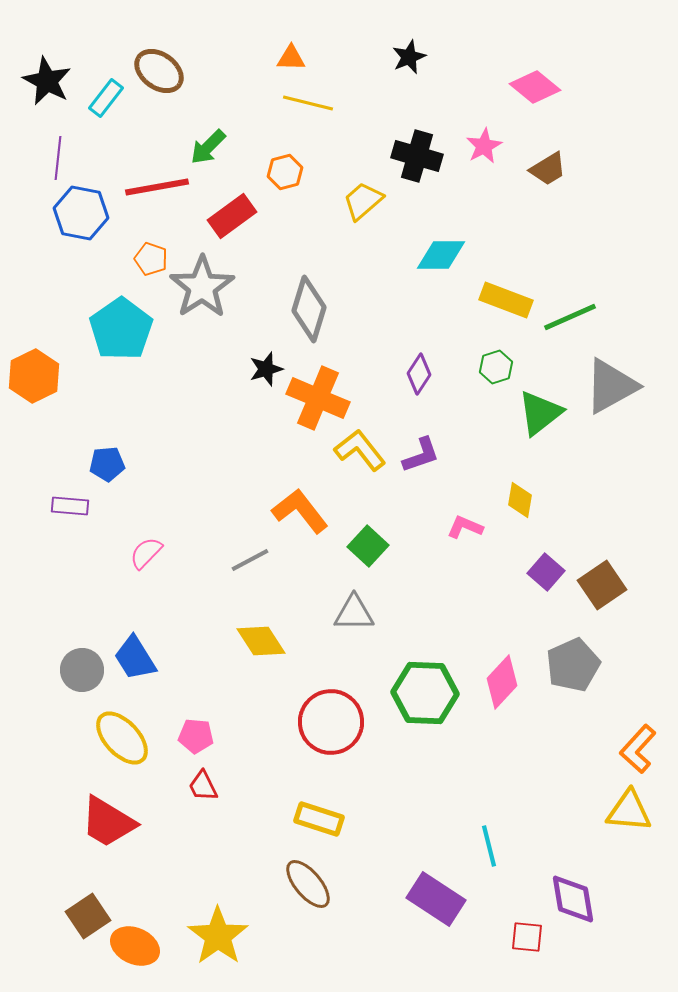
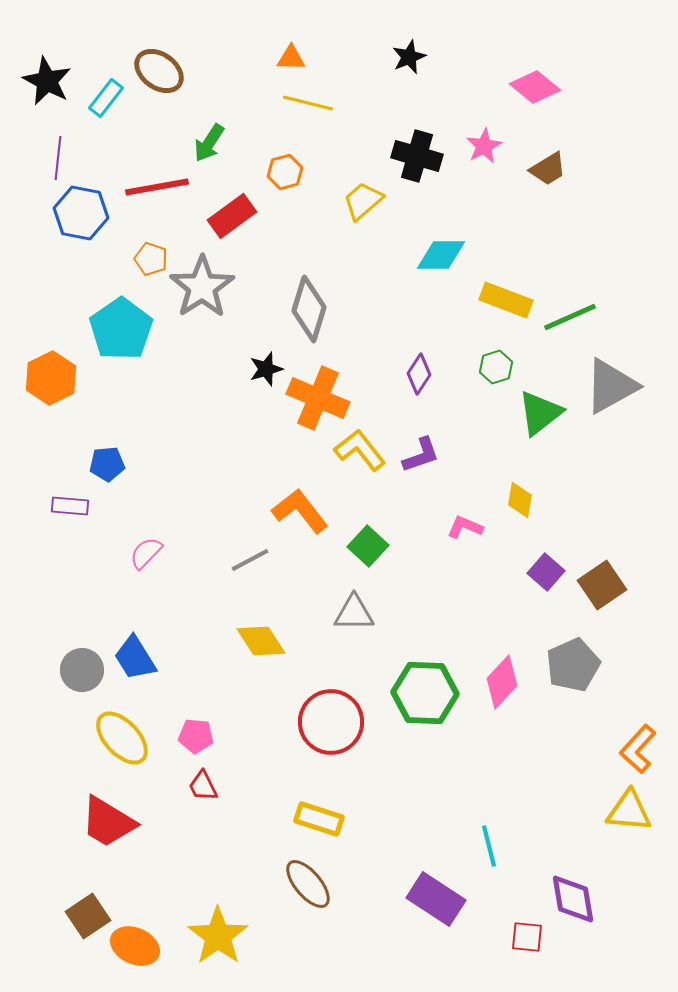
green arrow at (208, 147): moved 1 px right, 4 px up; rotated 12 degrees counterclockwise
orange hexagon at (34, 376): moved 17 px right, 2 px down
